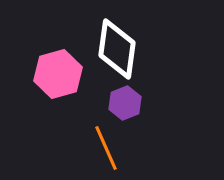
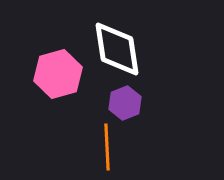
white diamond: rotated 16 degrees counterclockwise
orange line: moved 1 px right, 1 px up; rotated 21 degrees clockwise
